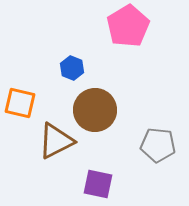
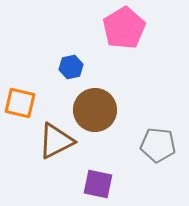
pink pentagon: moved 4 px left, 2 px down
blue hexagon: moved 1 px left, 1 px up; rotated 25 degrees clockwise
